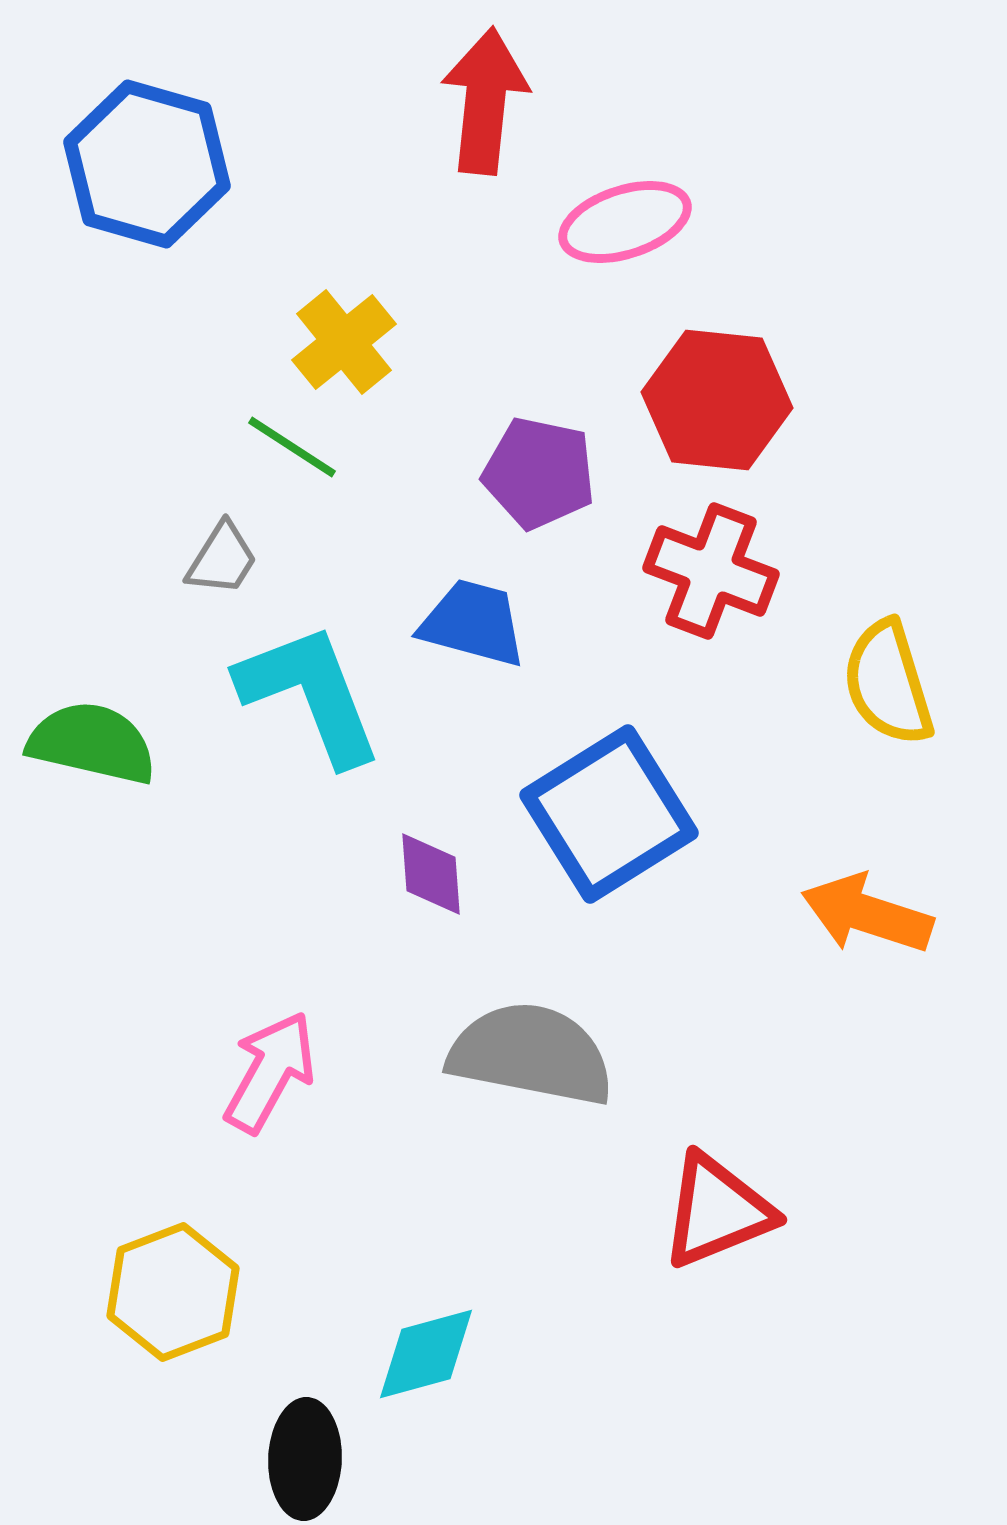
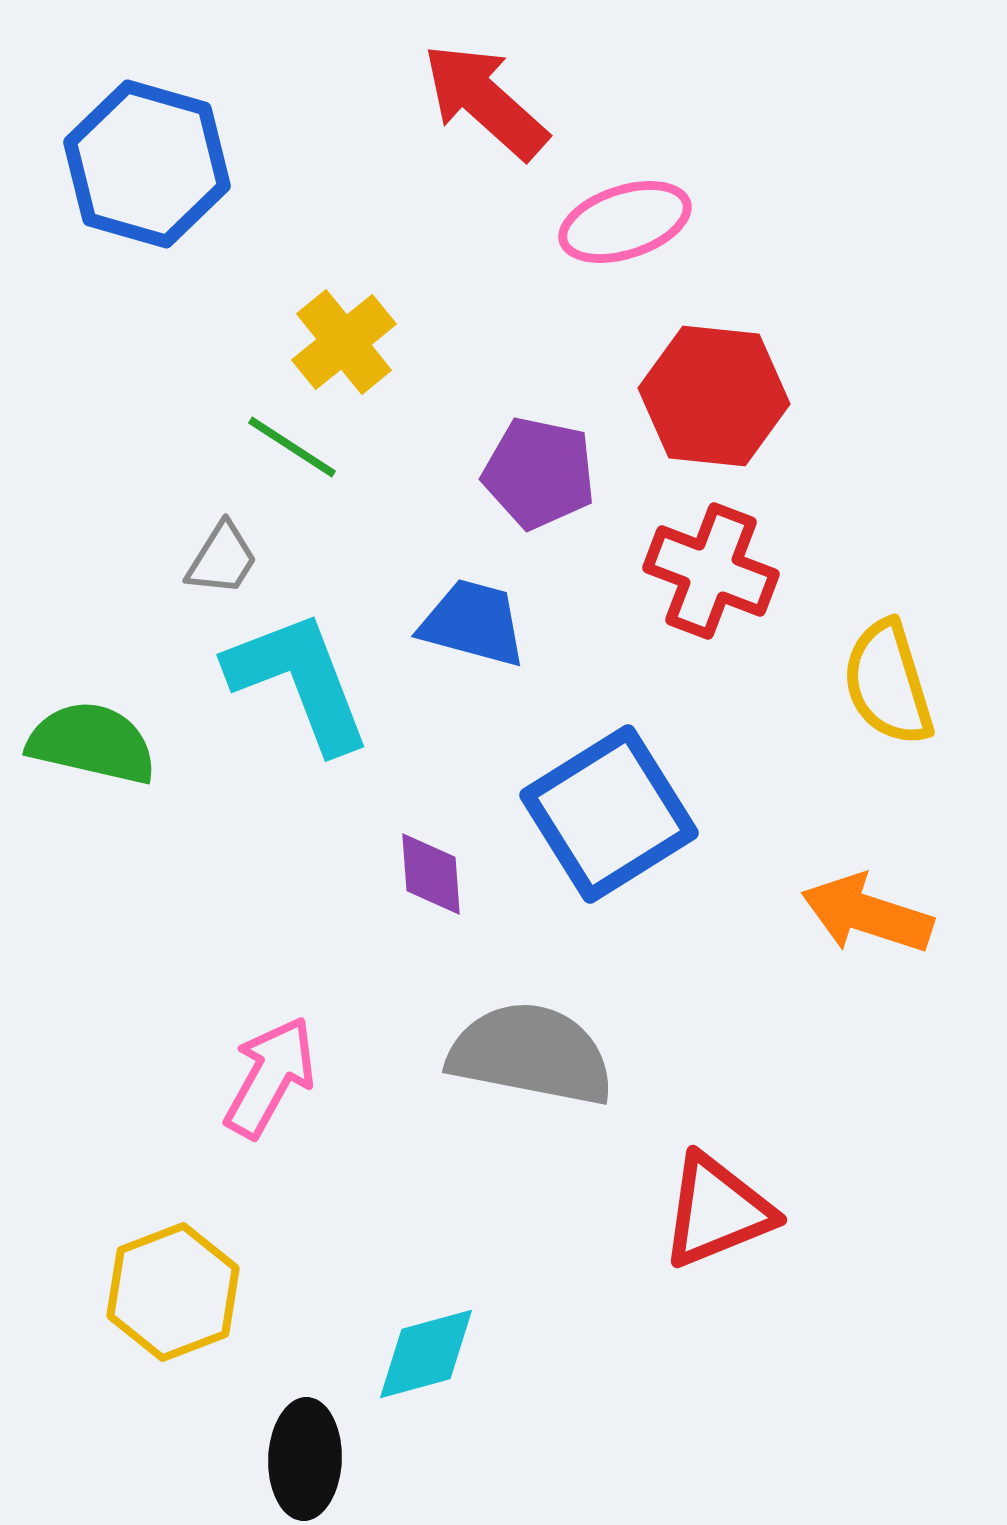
red arrow: rotated 54 degrees counterclockwise
red hexagon: moved 3 px left, 4 px up
cyan L-shape: moved 11 px left, 13 px up
pink arrow: moved 5 px down
